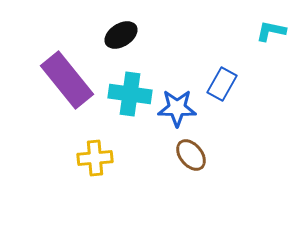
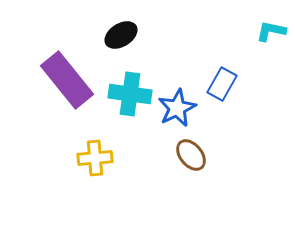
blue star: rotated 27 degrees counterclockwise
